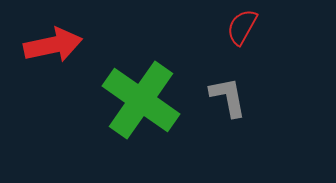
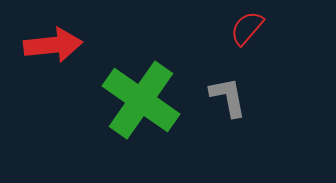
red semicircle: moved 5 px right, 1 px down; rotated 12 degrees clockwise
red arrow: rotated 6 degrees clockwise
